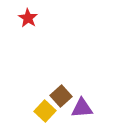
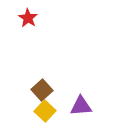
brown square: moved 19 px left, 6 px up
purple triangle: moved 1 px left, 2 px up
